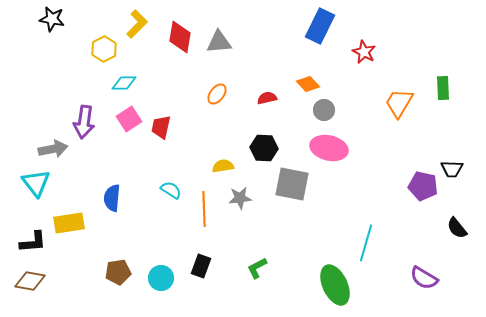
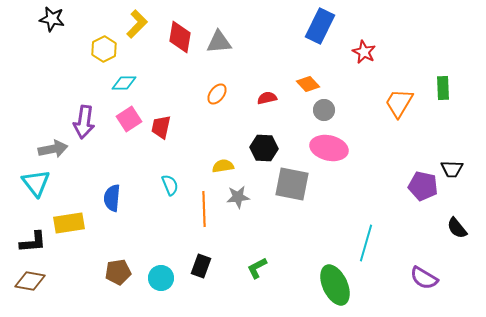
cyan semicircle: moved 1 px left, 5 px up; rotated 35 degrees clockwise
gray star: moved 2 px left, 1 px up
